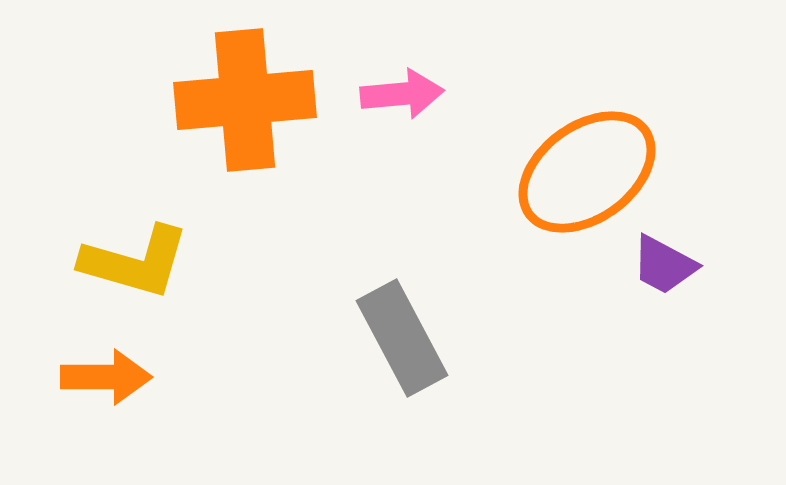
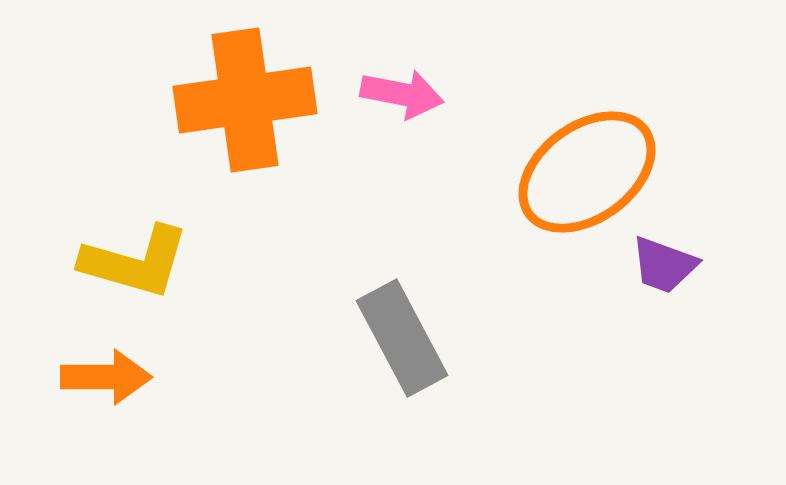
pink arrow: rotated 16 degrees clockwise
orange cross: rotated 3 degrees counterclockwise
purple trapezoid: rotated 8 degrees counterclockwise
